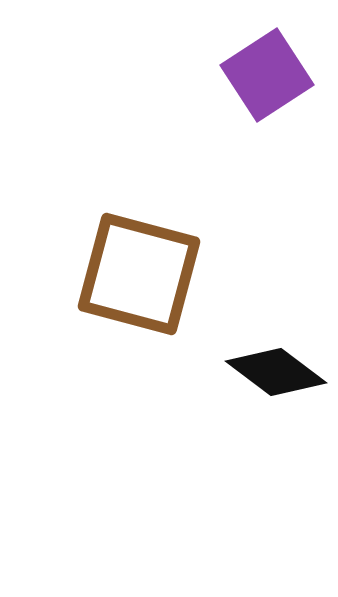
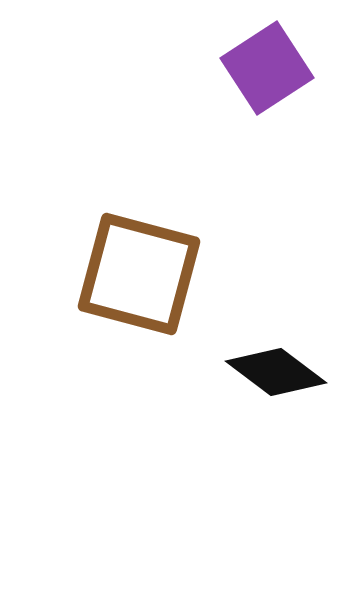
purple square: moved 7 px up
